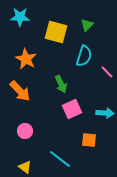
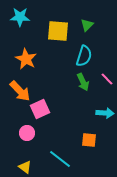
yellow square: moved 2 px right, 1 px up; rotated 10 degrees counterclockwise
pink line: moved 7 px down
green arrow: moved 22 px right, 2 px up
pink square: moved 32 px left
pink circle: moved 2 px right, 2 px down
